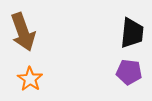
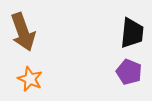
purple pentagon: rotated 15 degrees clockwise
orange star: rotated 10 degrees counterclockwise
